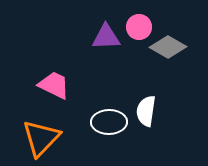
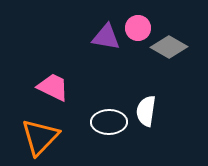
pink circle: moved 1 px left, 1 px down
purple triangle: rotated 12 degrees clockwise
gray diamond: moved 1 px right
pink trapezoid: moved 1 px left, 2 px down
orange triangle: moved 1 px left, 1 px up
